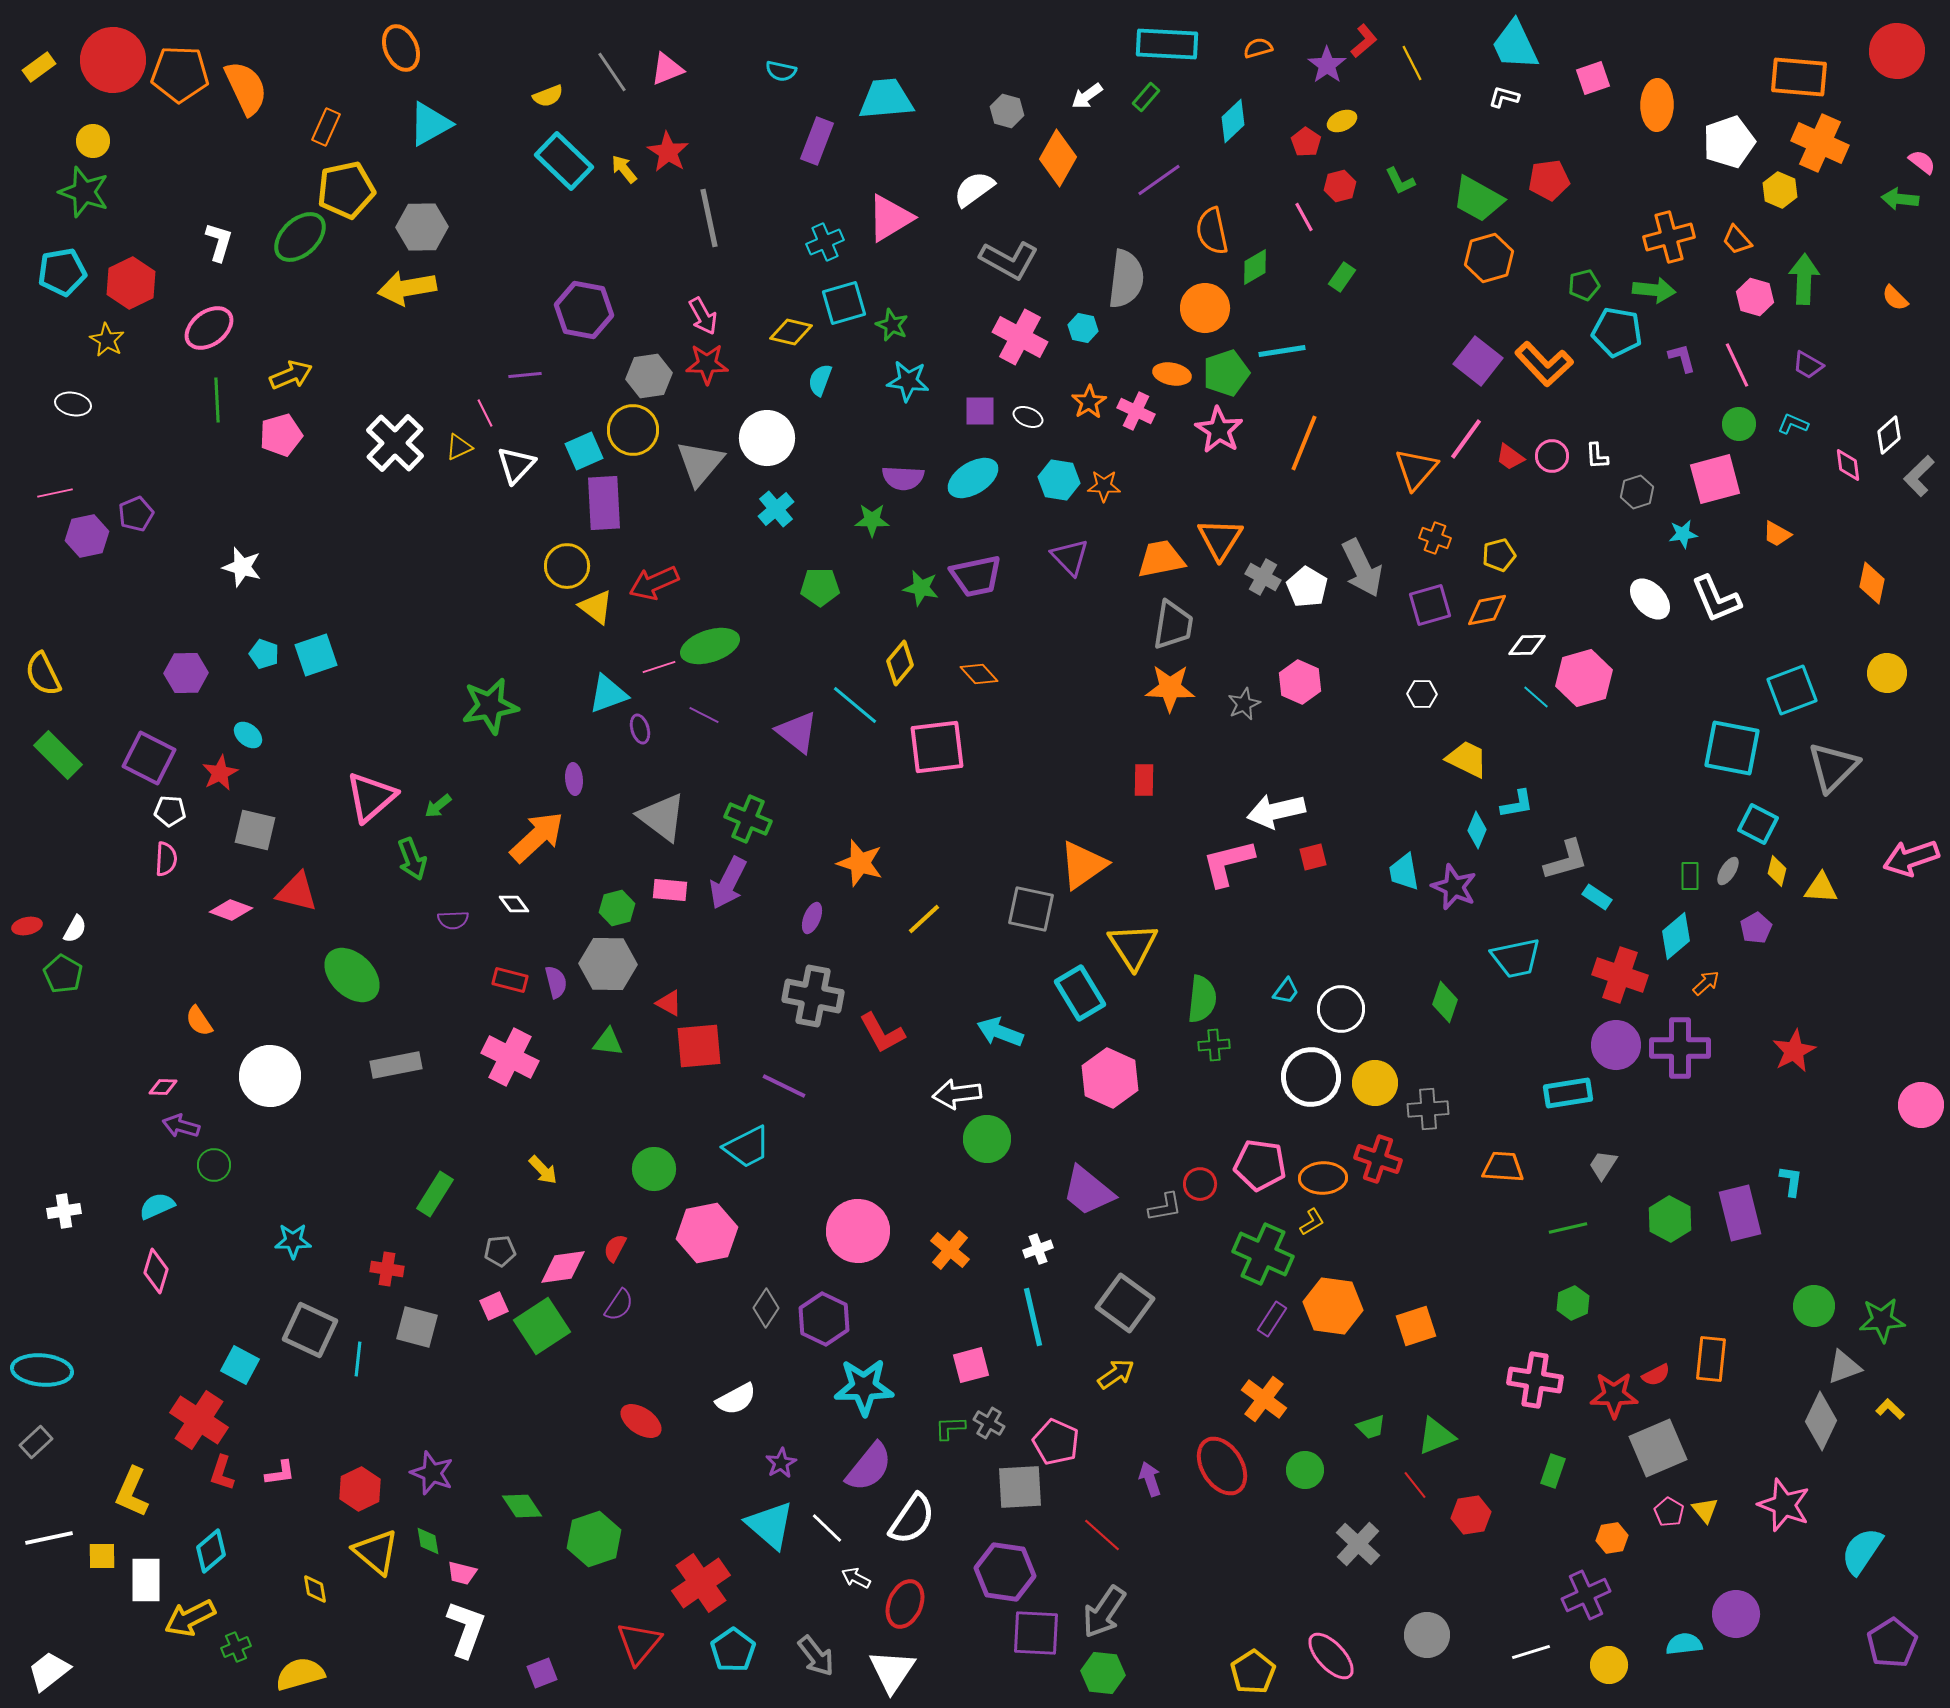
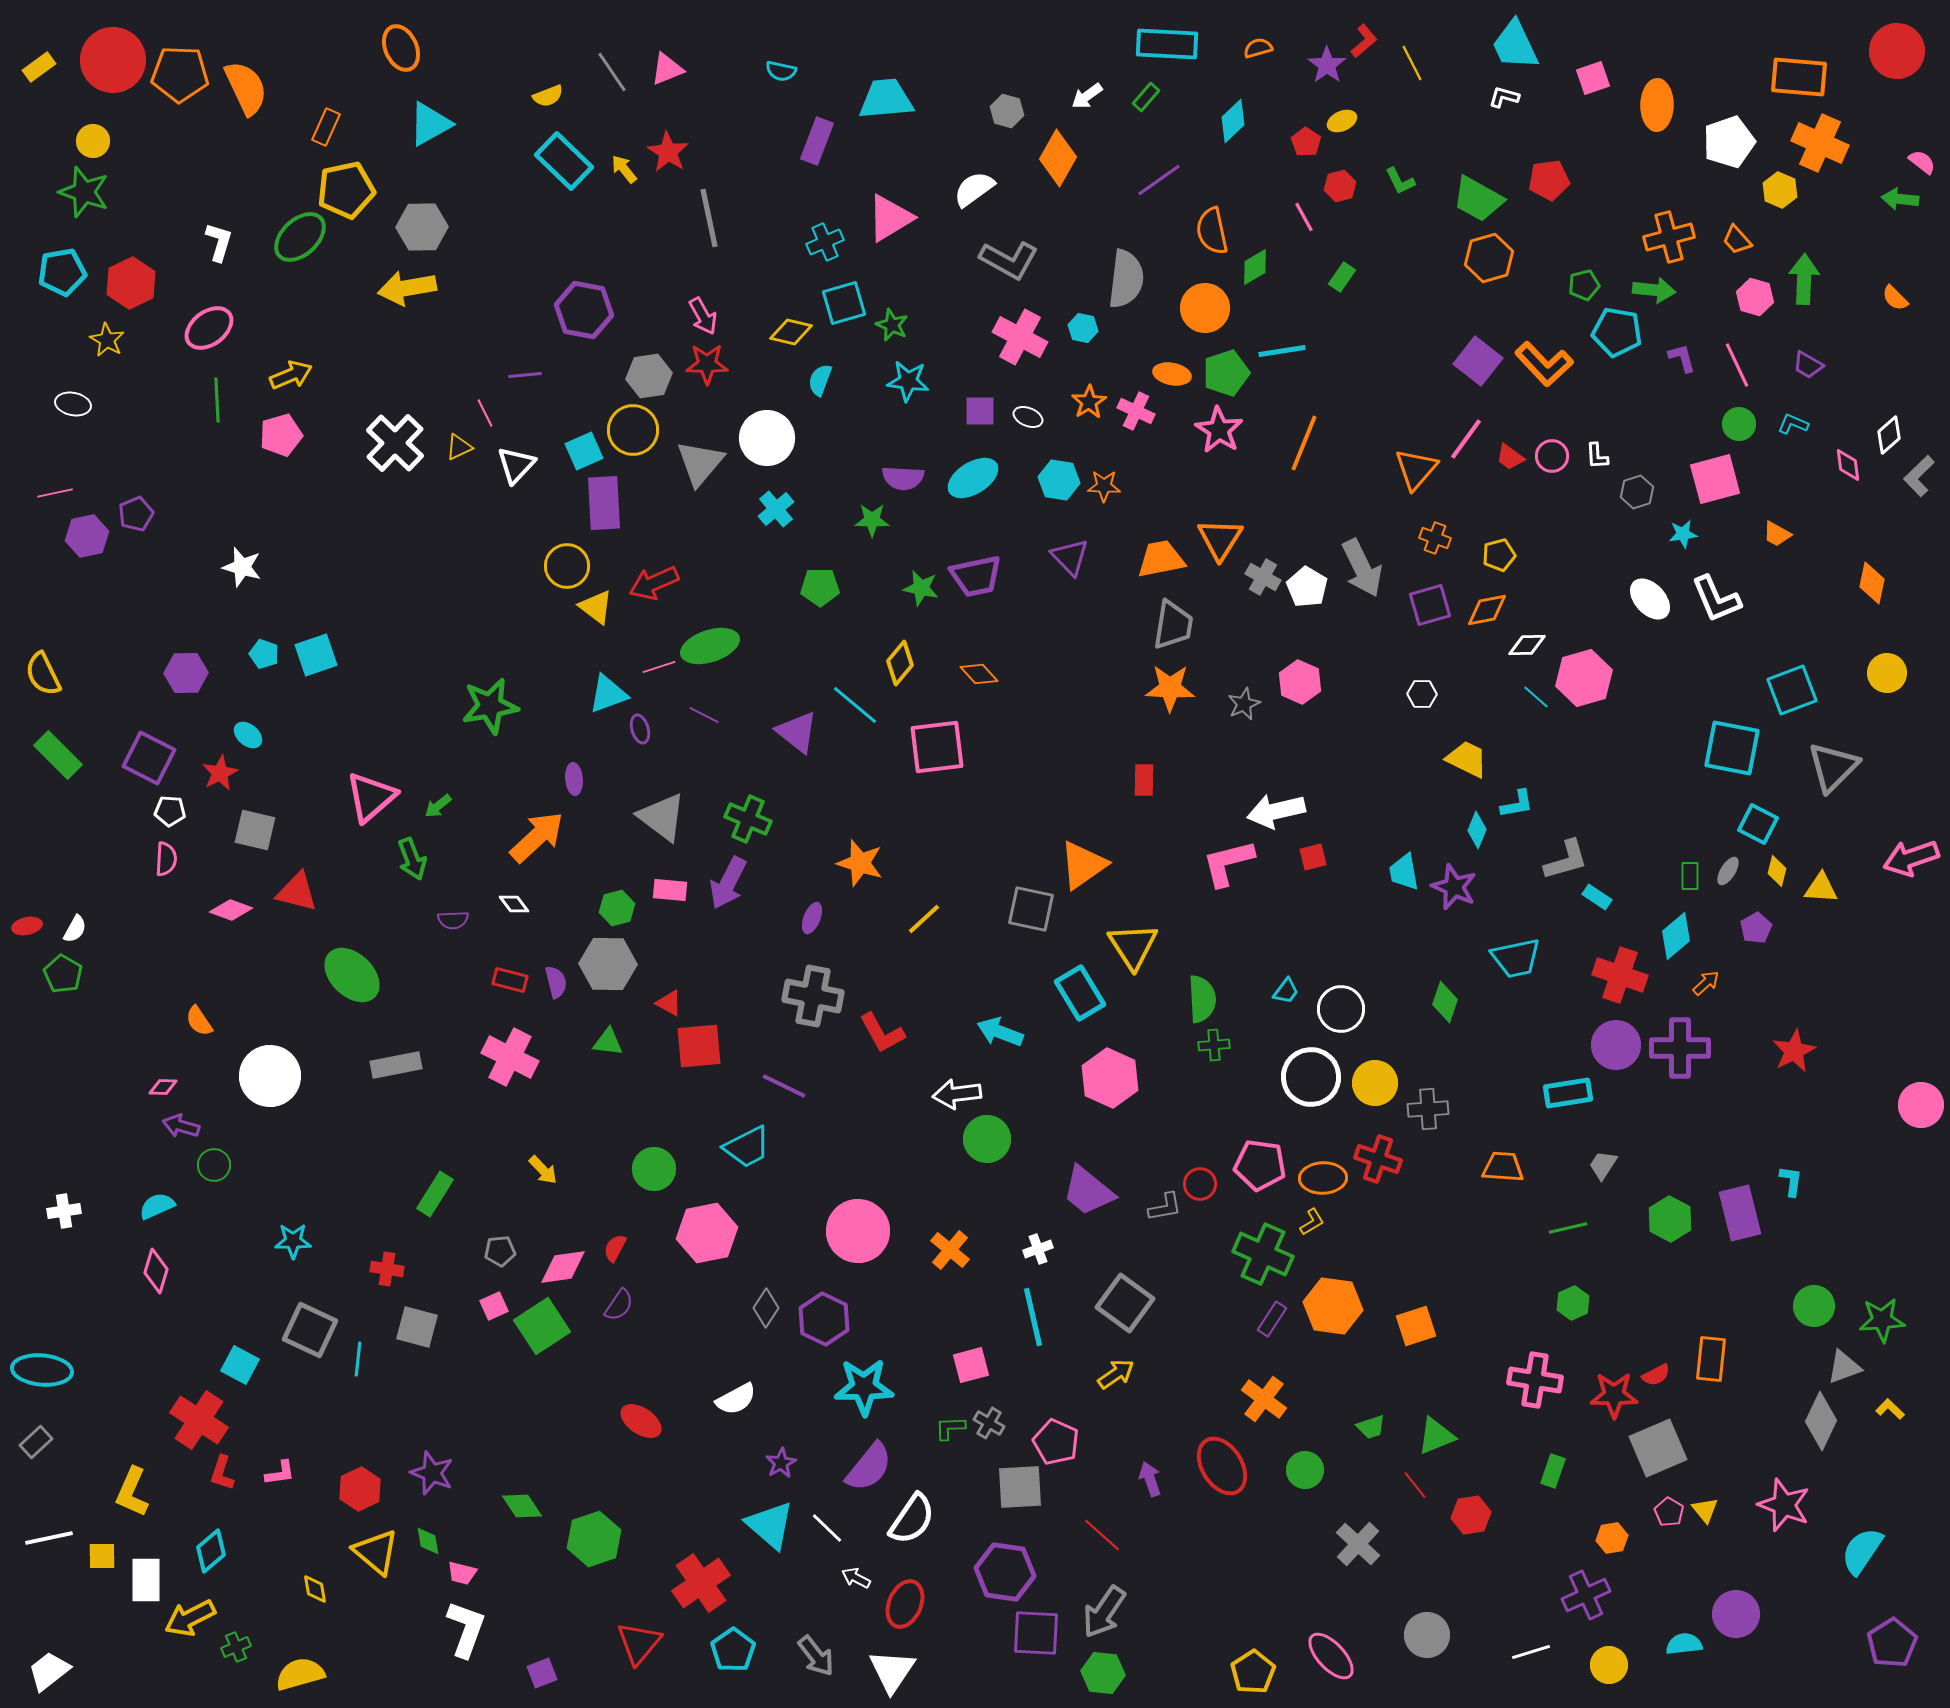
green semicircle at (1202, 999): rotated 9 degrees counterclockwise
